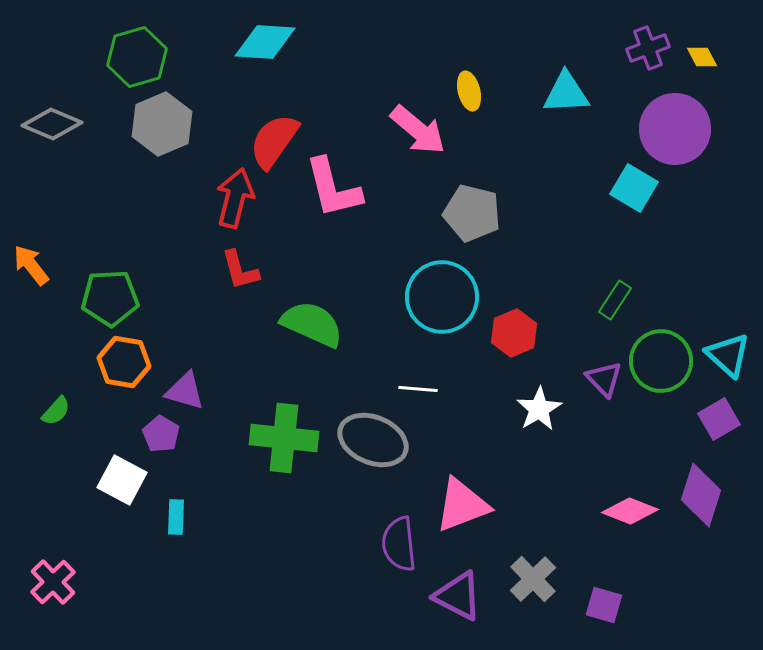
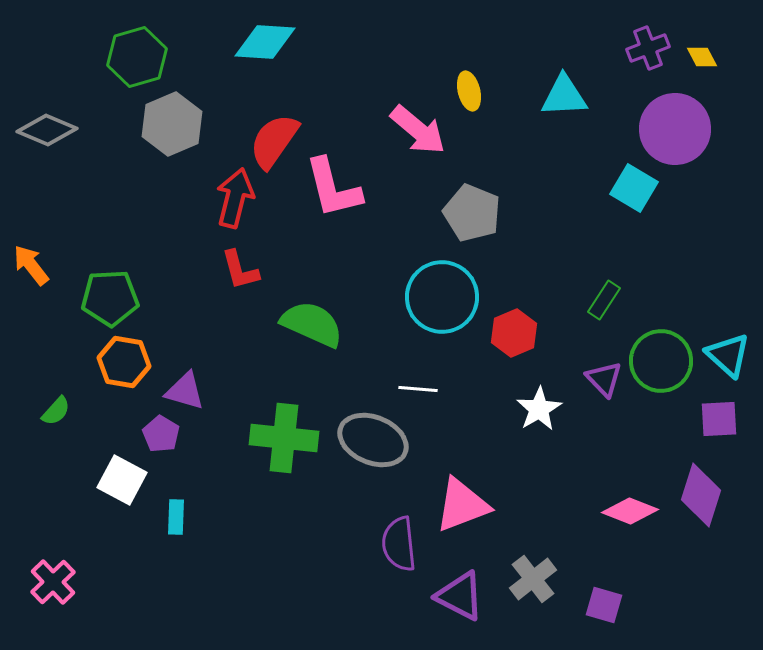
cyan triangle at (566, 93): moved 2 px left, 3 px down
gray diamond at (52, 124): moved 5 px left, 6 px down
gray hexagon at (162, 124): moved 10 px right
gray pentagon at (472, 213): rotated 8 degrees clockwise
green rectangle at (615, 300): moved 11 px left
purple square at (719, 419): rotated 27 degrees clockwise
gray cross at (533, 579): rotated 6 degrees clockwise
purple triangle at (458, 596): moved 2 px right
